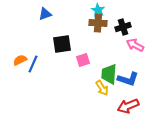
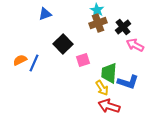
cyan star: moved 1 px left
brown cross: rotated 24 degrees counterclockwise
black cross: rotated 21 degrees counterclockwise
black square: moved 1 px right; rotated 36 degrees counterclockwise
blue line: moved 1 px right, 1 px up
green trapezoid: moved 1 px up
blue L-shape: moved 3 px down
red arrow: moved 19 px left; rotated 40 degrees clockwise
